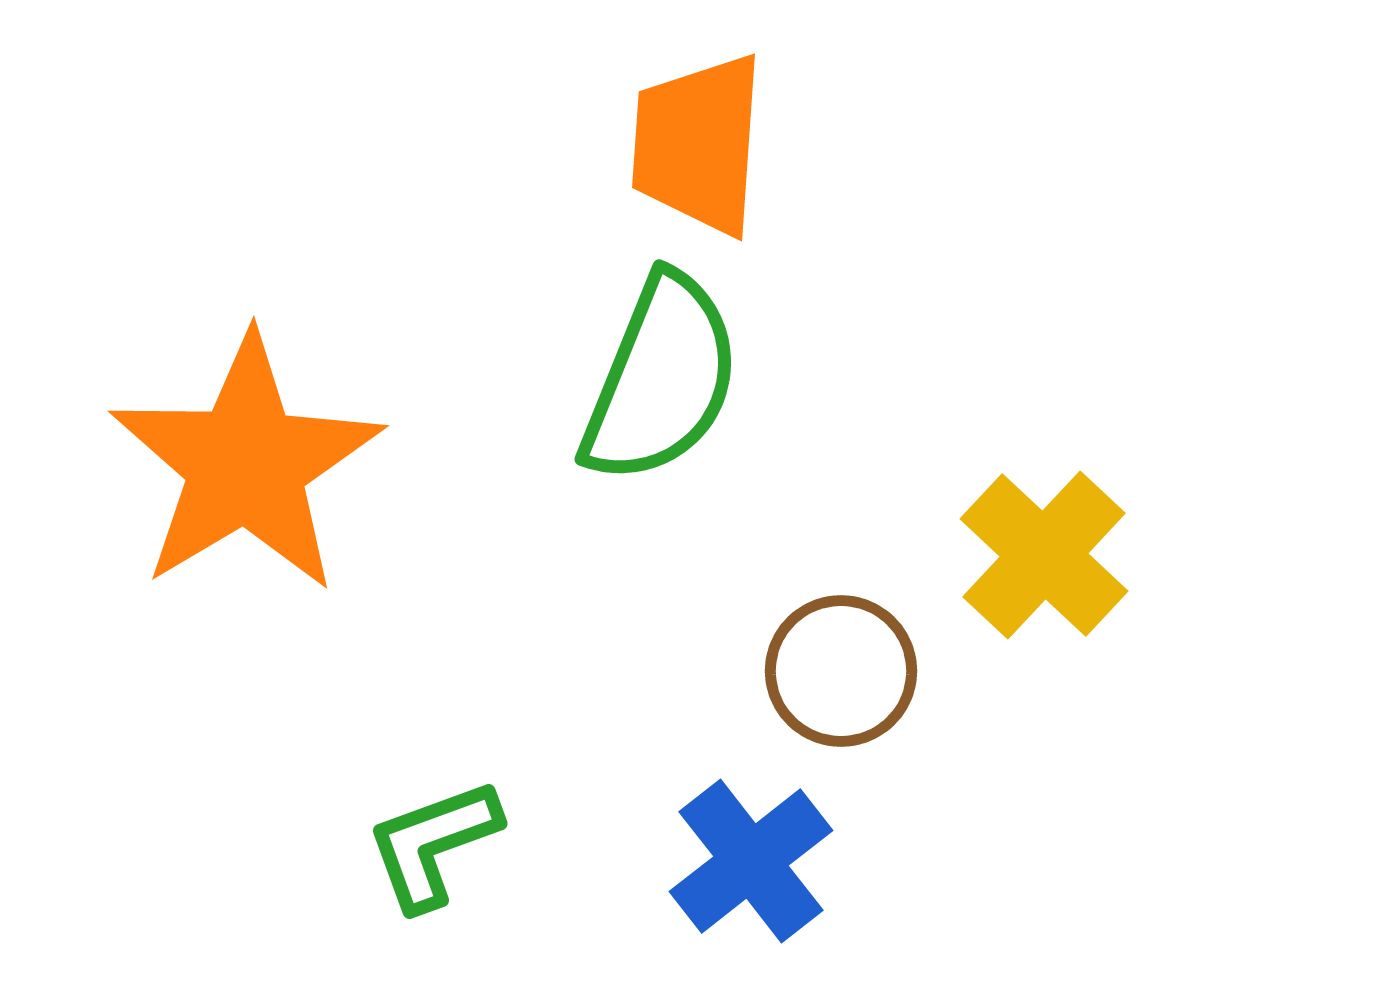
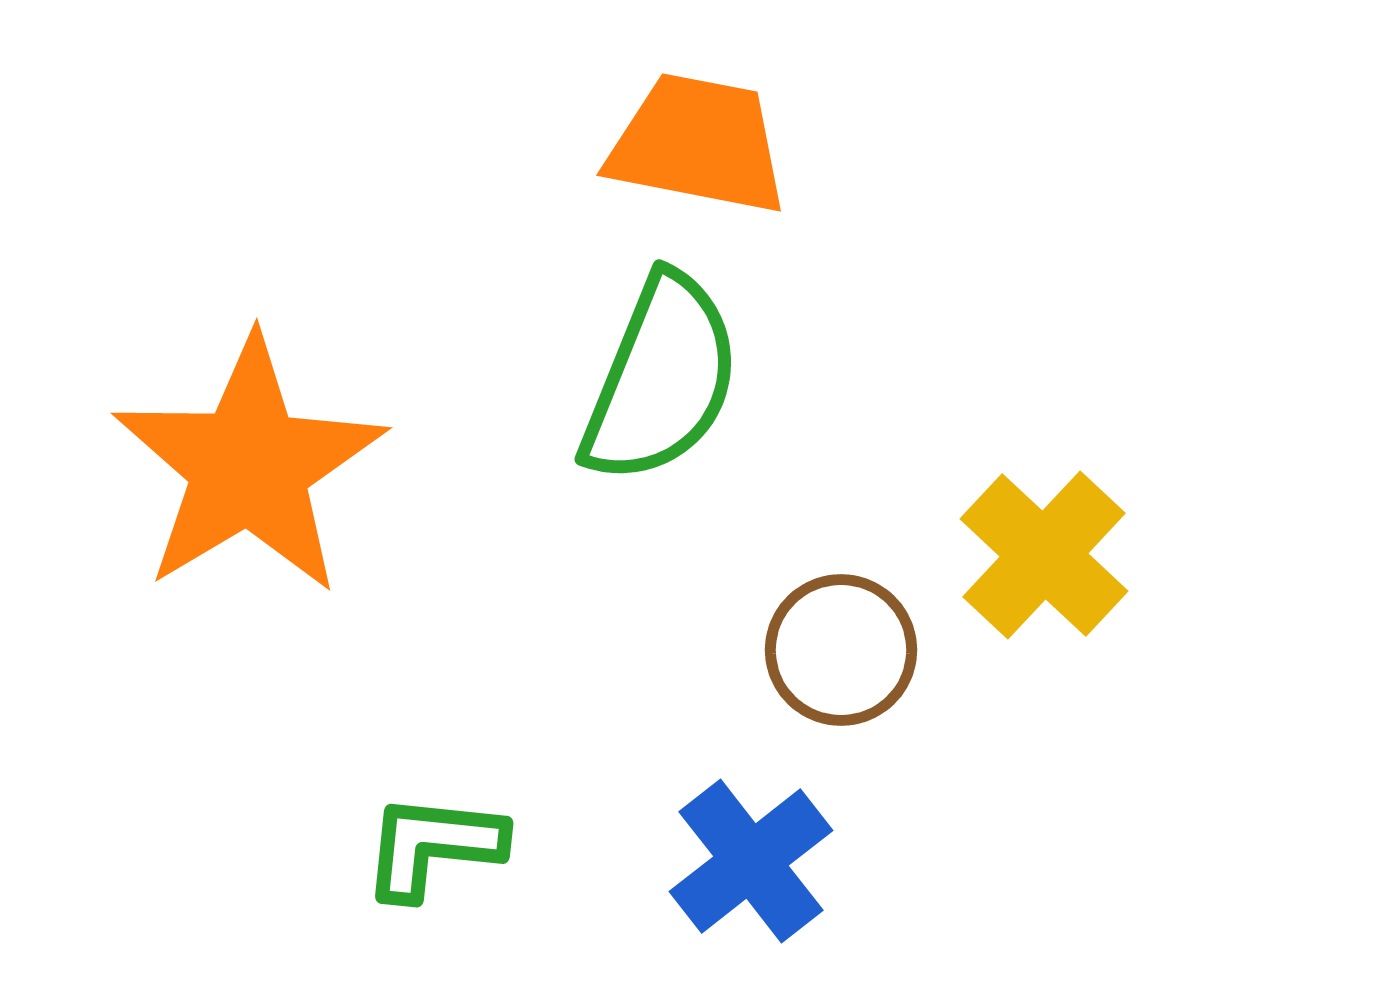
orange trapezoid: rotated 97 degrees clockwise
orange star: moved 3 px right, 2 px down
brown circle: moved 21 px up
green L-shape: moved 2 px down; rotated 26 degrees clockwise
